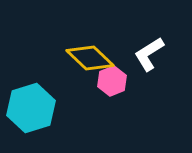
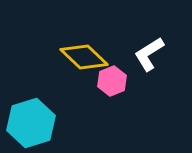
yellow diamond: moved 6 px left, 1 px up
cyan hexagon: moved 15 px down
